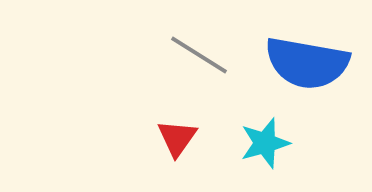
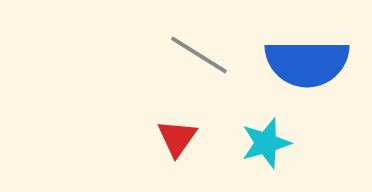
blue semicircle: rotated 10 degrees counterclockwise
cyan star: moved 1 px right
